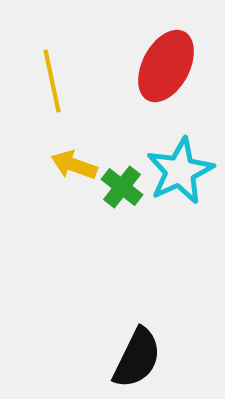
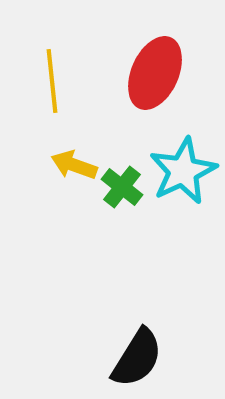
red ellipse: moved 11 px left, 7 px down; rotated 4 degrees counterclockwise
yellow line: rotated 6 degrees clockwise
cyan star: moved 3 px right
black semicircle: rotated 6 degrees clockwise
